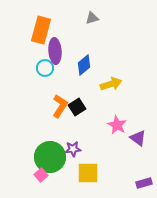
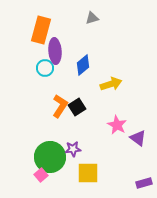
blue diamond: moved 1 px left
